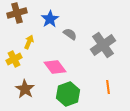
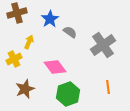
gray semicircle: moved 2 px up
brown star: rotated 18 degrees clockwise
